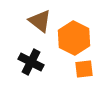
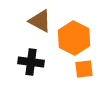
brown triangle: rotated 10 degrees counterclockwise
black cross: rotated 20 degrees counterclockwise
